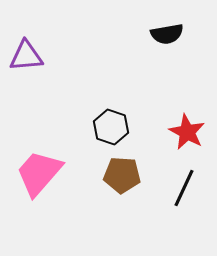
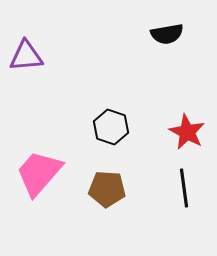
brown pentagon: moved 15 px left, 14 px down
black line: rotated 33 degrees counterclockwise
